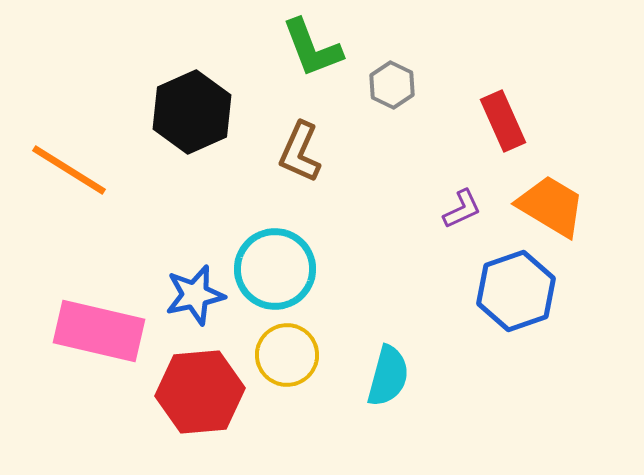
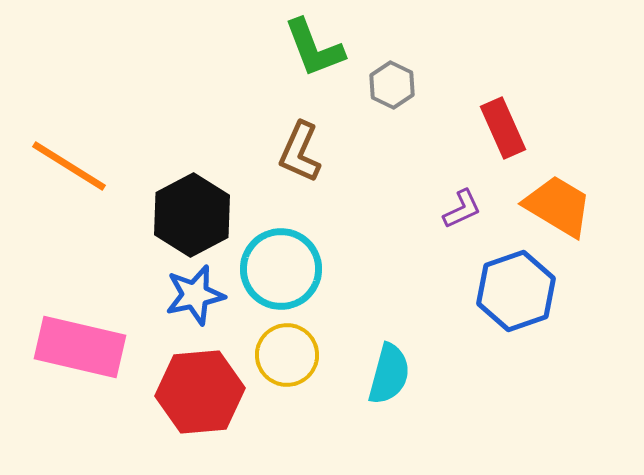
green L-shape: moved 2 px right
black hexagon: moved 103 px down; rotated 4 degrees counterclockwise
red rectangle: moved 7 px down
orange line: moved 4 px up
orange trapezoid: moved 7 px right
cyan circle: moved 6 px right
pink rectangle: moved 19 px left, 16 px down
cyan semicircle: moved 1 px right, 2 px up
